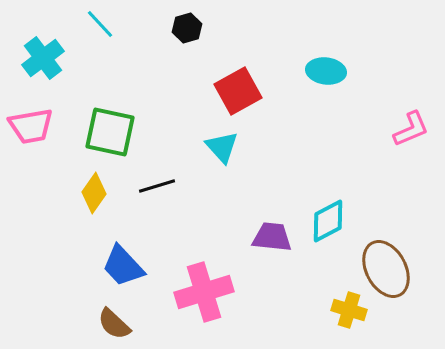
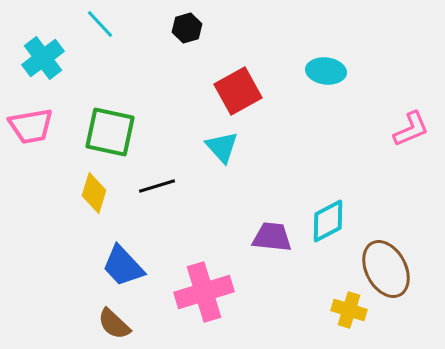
yellow diamond: rotated 18 degrees counterclockwise
